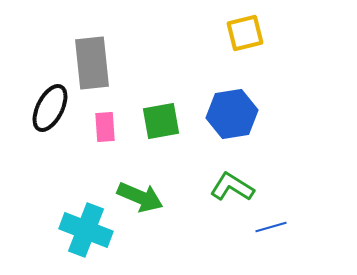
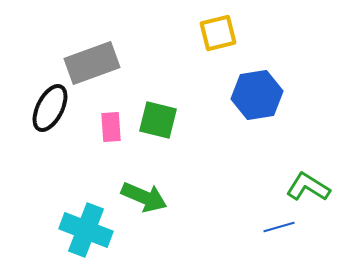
yellow square: moved 27 px left
gray rectangle: rotated 76 degrees clockwise
blue hexagon: moved 25 px right, 19 px up
green square: moved 3 px left, 1 px up; rotated 24 degrees clockwise
pink rectangle: moved 6 px right
green L-shape: moved 76 px right
green arrow: moved 4 px right
blue line: moved 8 px right
